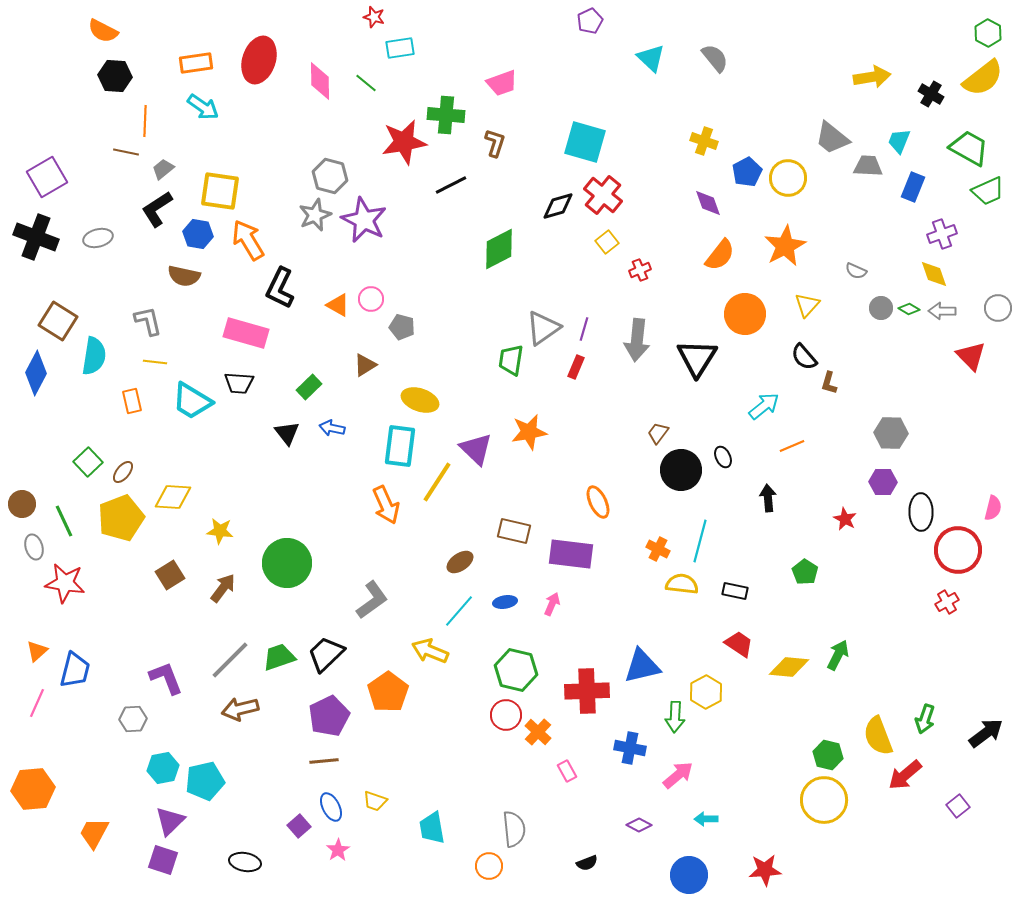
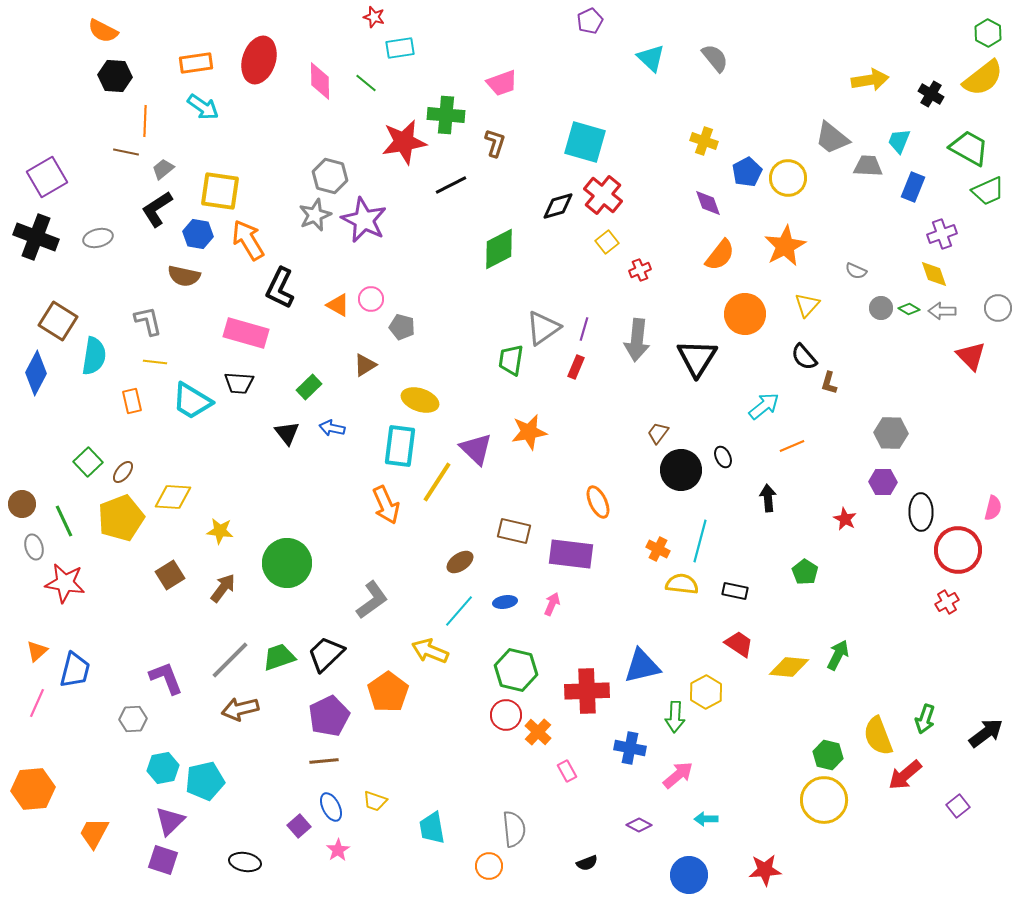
yellow arrow at (872, 77): moved 2 px left, 3 px down
